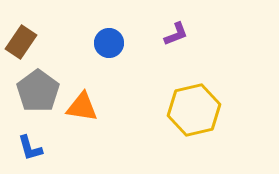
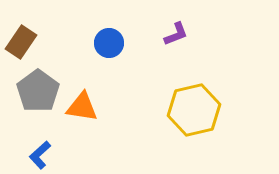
blue L-shape: moved 10 px right, 7 px down; rotated 64 degrees clockwise
